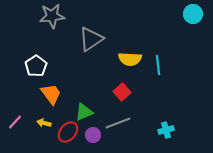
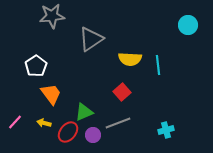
cyan circle: moved 5 px left, 11 px down
